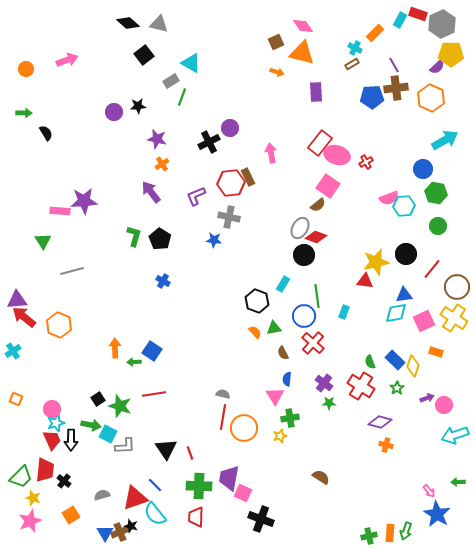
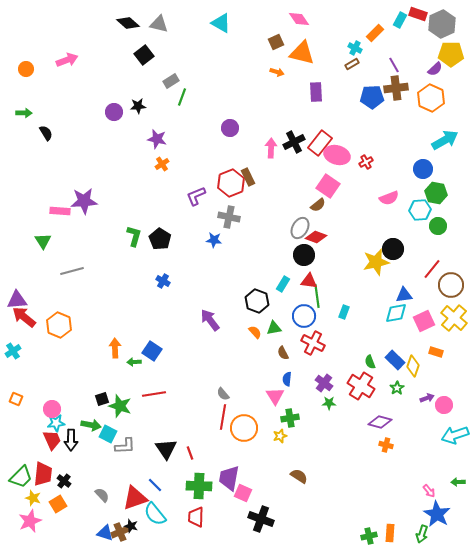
pink diamond at (303, 26): moved 4 px left, 7 px up
cyan triangle at (191, 63): moved 30 px right, 40 px up
purple semicircle at (437, 67): moved 2 px left, 2 px down
black cross at (209, 142): moved 85 px right
pink arrow at (271, 153): moved 5 px up; rotated 12 degrees clockwise
red hexagon at (231, 183): rotated 16 degrees counterclockwise
purple arrow at (151, 192): moved 59 px right, 128 px down
cyan hexagon at (404, 206): moved 16 px right, 4 px down
black circle at (406, 254): moved 13 px left, 5 px up
red triangle at (365, 281): moved 56 px left
brown circle at (457, 287): moved 6 px left, 2 px up
yellow cross at (454, 318): rotated 8 degrees clockwise
red cross at (313, 343): rotated 15 degrees counterclockwise
gray semicircle at (223, 394): rotated 144 degrees counterclockwise
black square at (98, 399): moved 4 px right; rotated 16 degrees clockwise
cyan star at (56, 423): rotated 12 degrees clockwise
red trapezoid at (45, 470): moved 2 px left, 4 px down
brown semicircle at (321, 477): moved 22 px left, 1 px up
gray semicircle at (102, 495): rotated 63 degrees clockwise
orange square at (71, 515): moved 13 px left, 11 px up
green arrow at (406, 531): moved 16 px right, 3 px down
blue triangle at (105, 533): rotated 42 degrees counterclockwise
